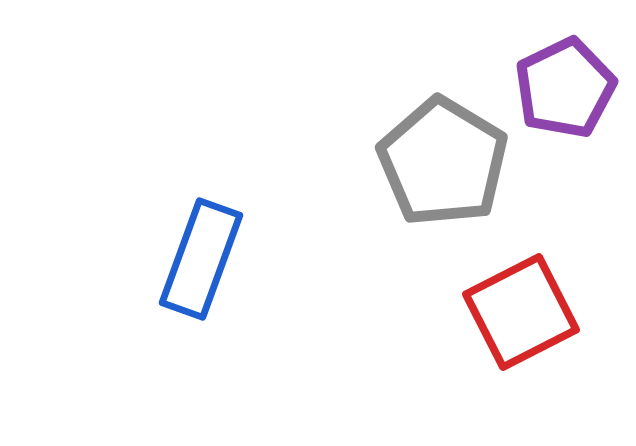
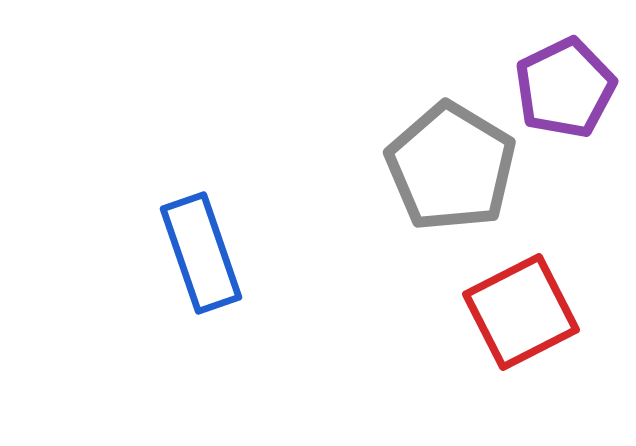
gray pentagon: moved 8 px right, 5 px down
blue rectangle: moved 6 px up; rotated 39 degrees counterclockwise
